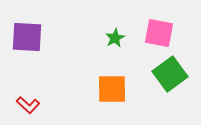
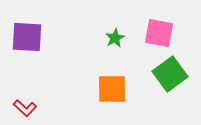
red L-shape: moved 3 px left, 3 px down
